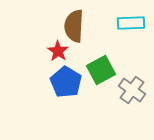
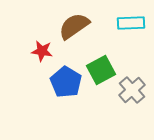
brown semicircle: rotated 52 degrees clockwise
red star: moved 16 px left; rotated 25 degrees counterclockwise
gray cross: rotated 12 degrees clockwise
